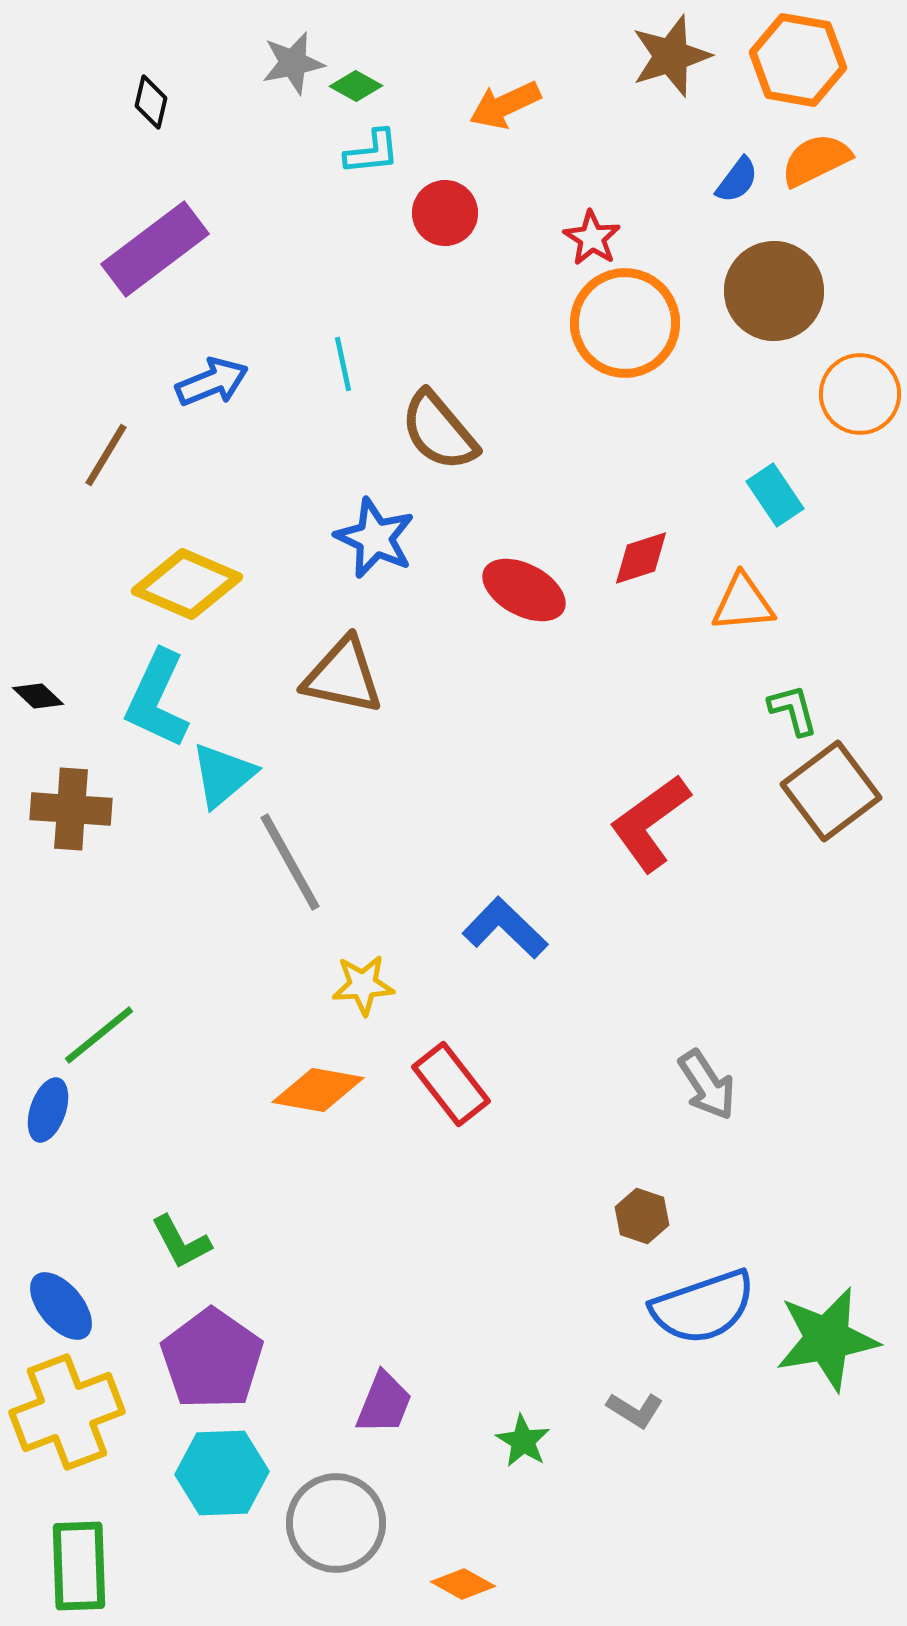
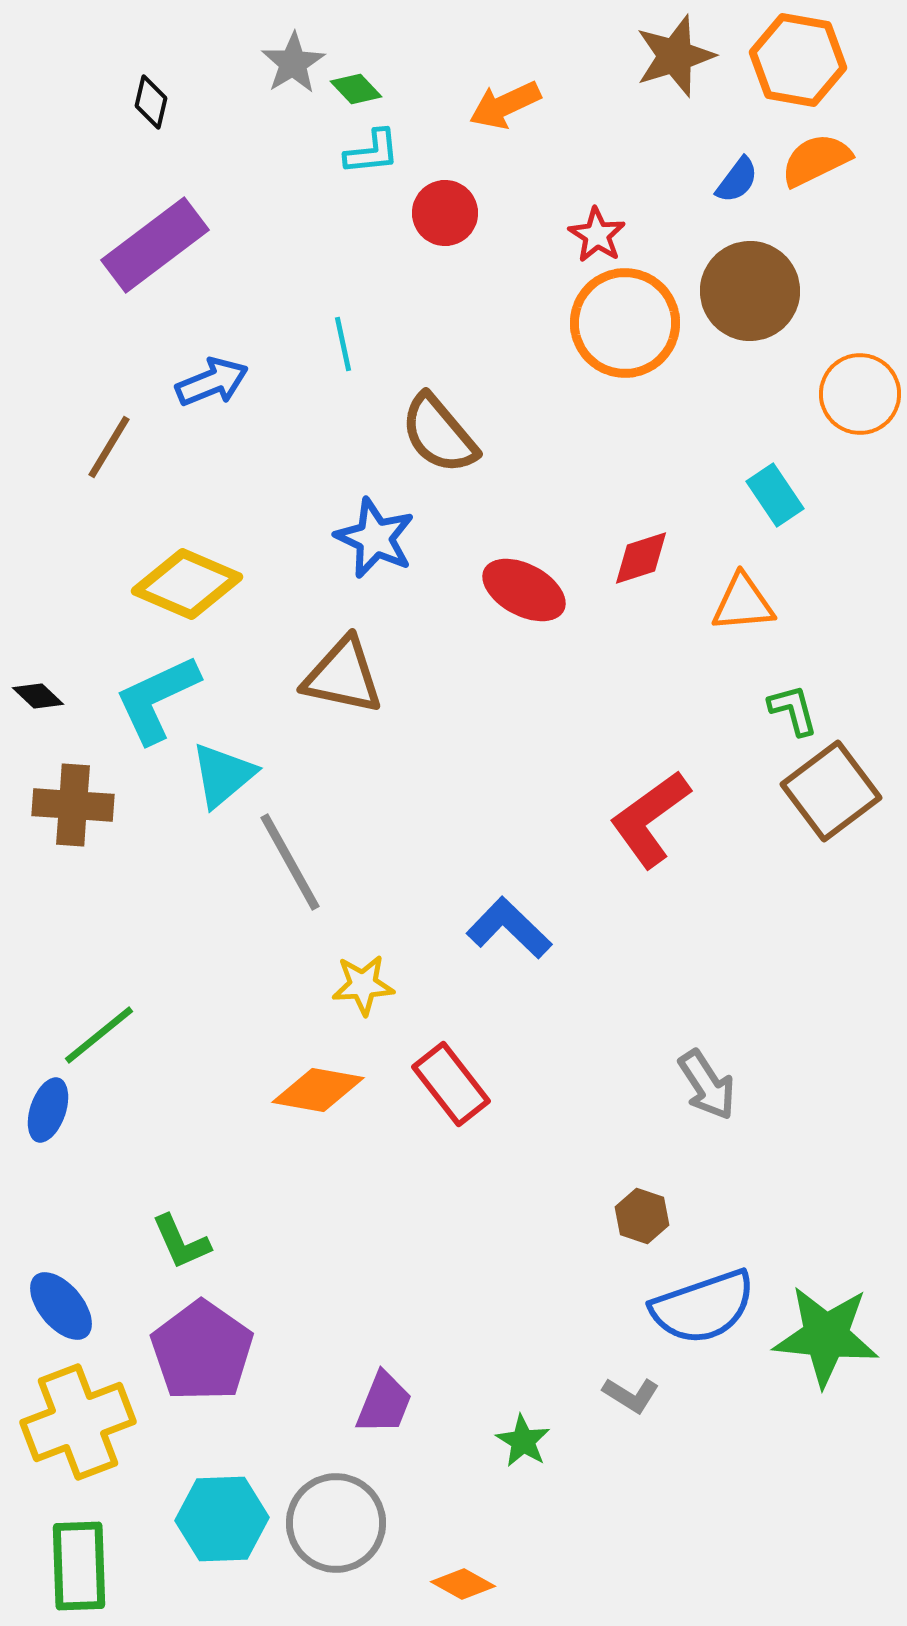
brown star at (671, 56): moved 4 px right
gray star at (293, 63): rotated 20 degrees counterclockwise
green diamond at (356, 86): moved 3 px down; rotated 18 degrees clockwise
red star at (592, 238): moved 5 px right, 3 px up
purple rectangle at (155, 249): moved 4 px up
brown circle at (774, 291): moved 24 px left
cyan line at (343, 364): moved 20 px up
brown semicircle at (439, 431): moved 3 px down
brown line at (106, 455): moved 3 px right, 8 px up
cyan L-shape at (157, 699): rotated 40 degrees clockwise
brown cross at (71, 809): moved 2 px right, 4 px up
red L-shape at (650, 823): moved 4 px up
blue L-shape at (505, 928): moved 4 px right
green L-shape at (181, 1242): rotated 4 degrees clockwise
green star at (827, 1339): moved 1 px left, 3 px up; rotated 16 degrees clockwise
purple pentagon at (212, 1359): moved 10 px left, 8 px up
gray L-shape at (635, 1410): moved 4 px left, 15 px up
yellow cross at (67, 1412): moved 11 px right, 10 px down
cyan hexagon at (222, 1473): moved 46 px down
